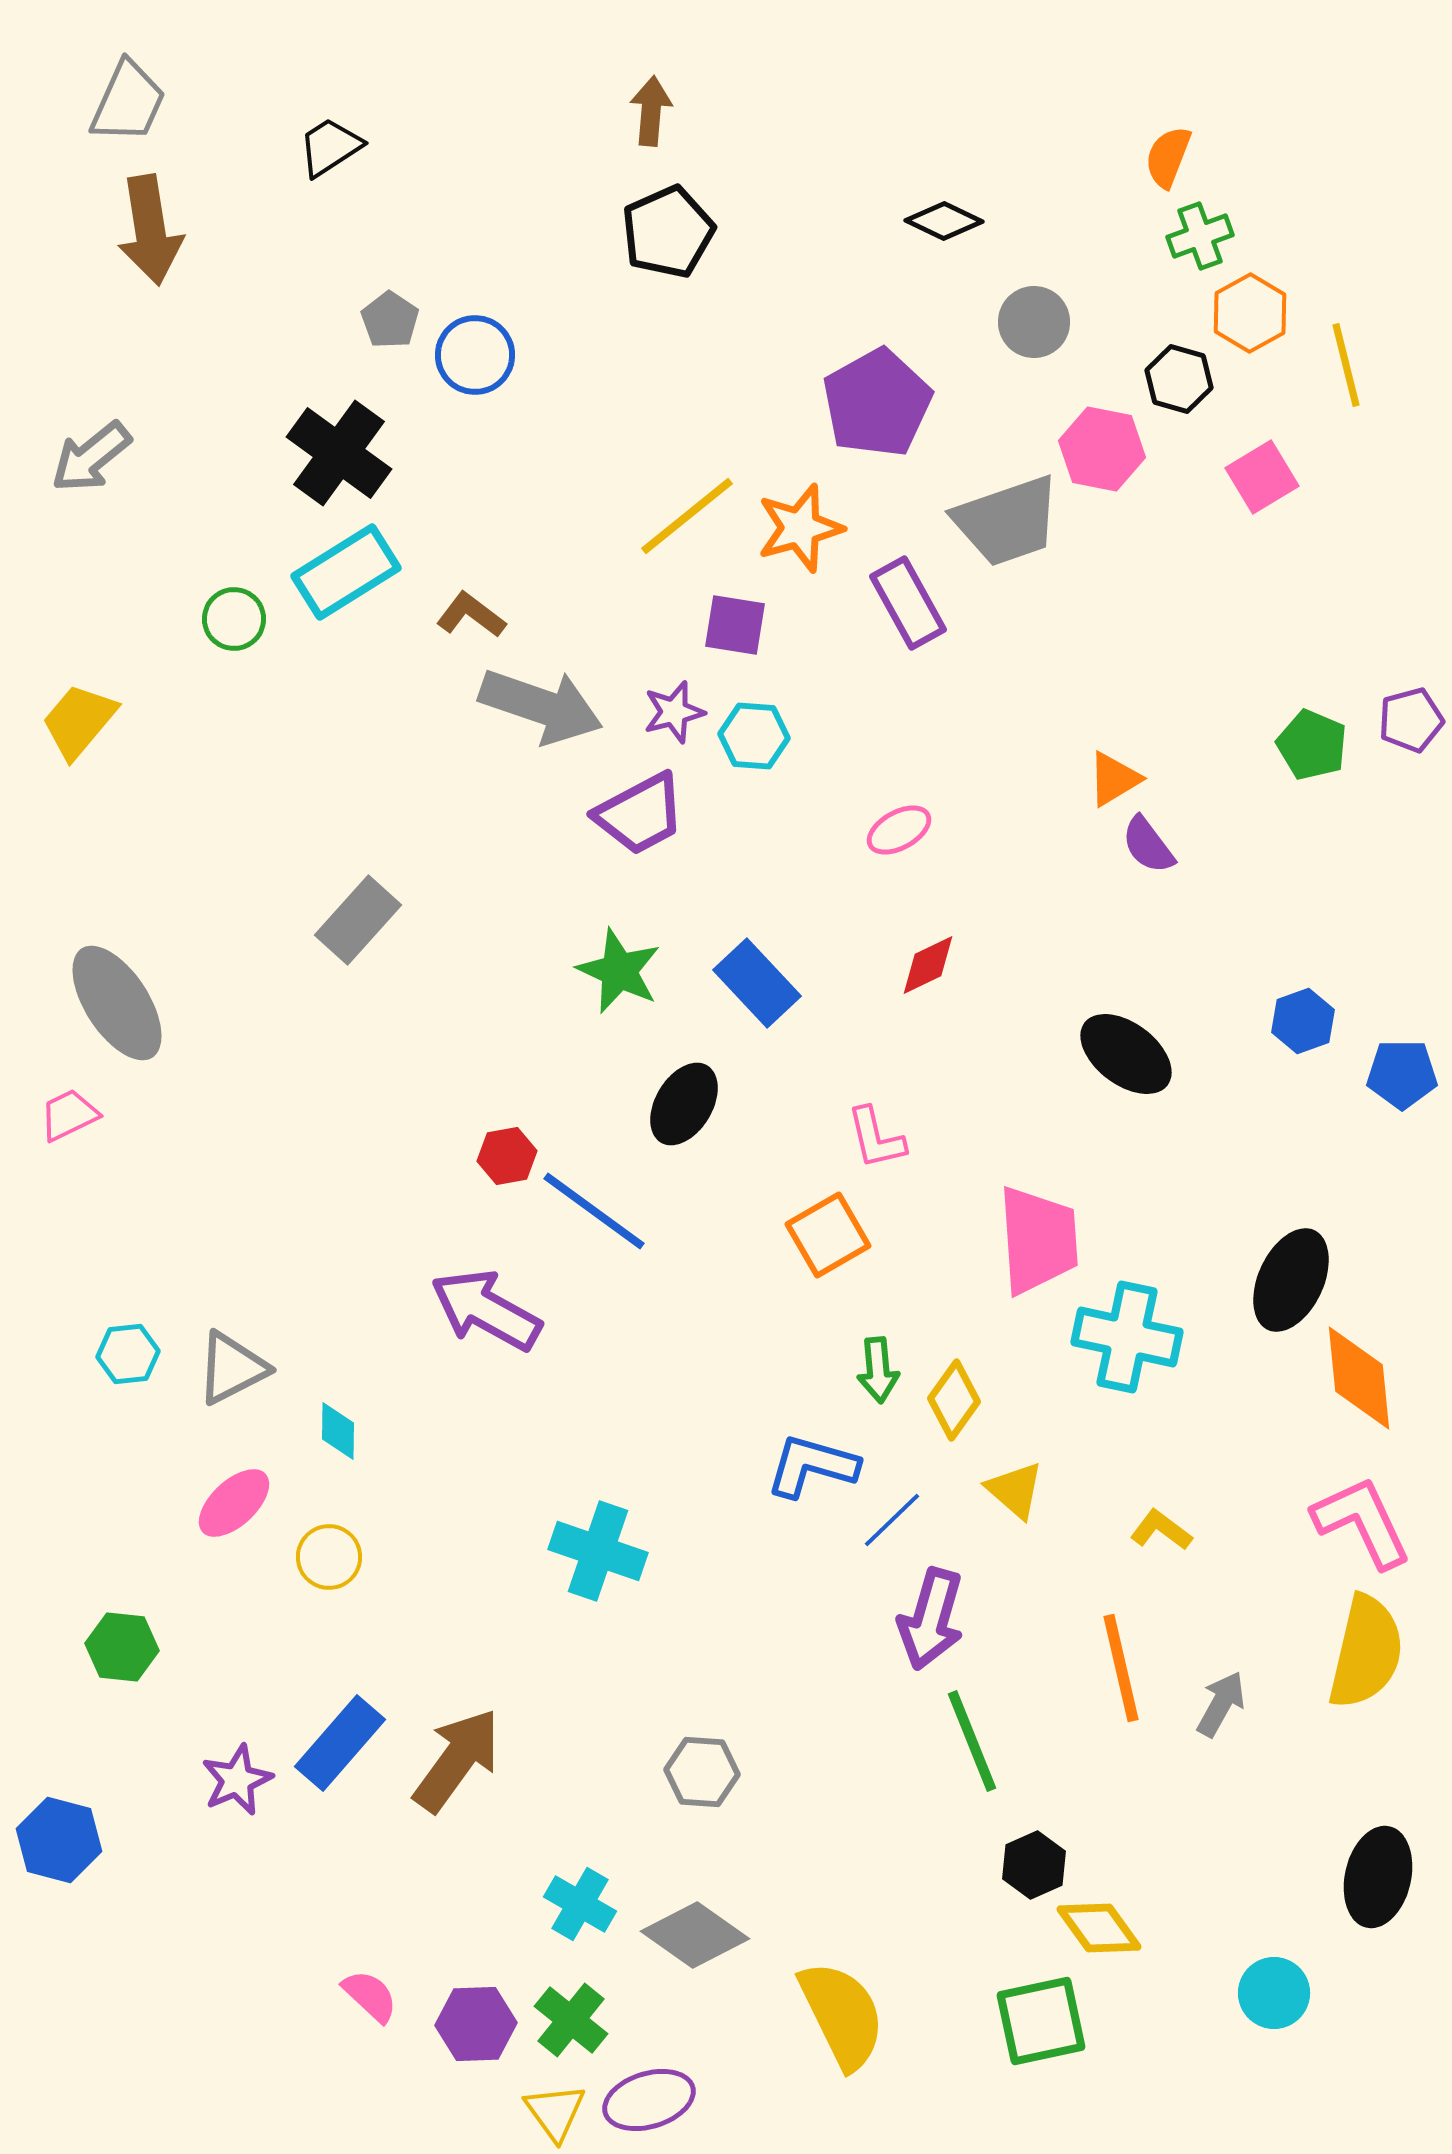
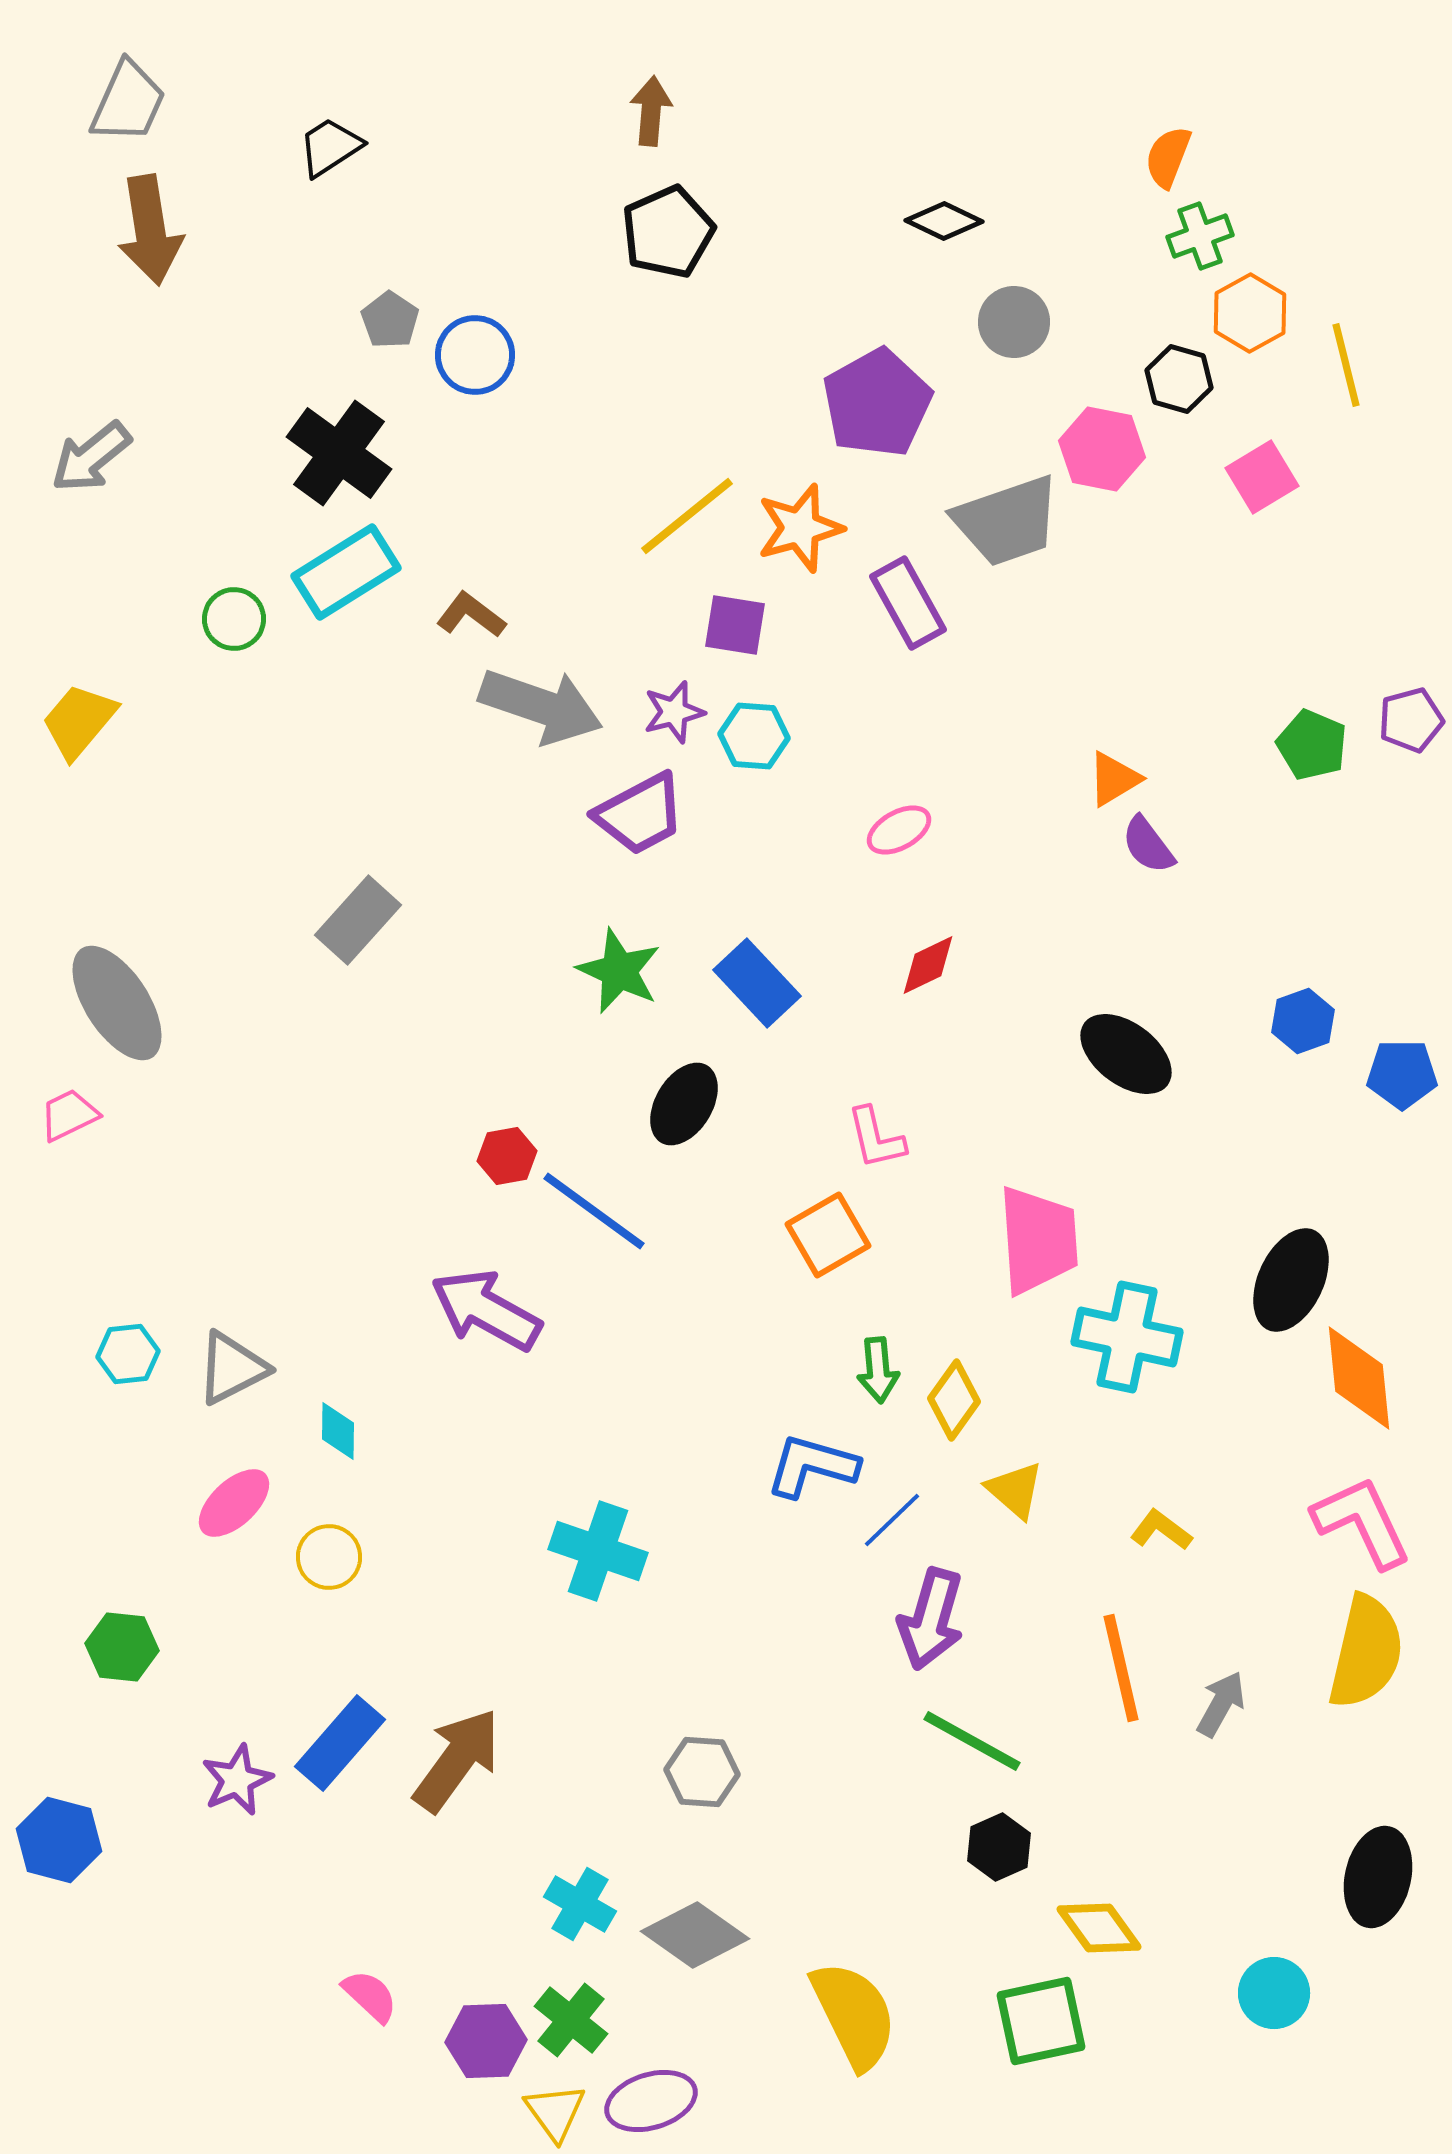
gray circle at (1034, 322): moved 20 px left
green line at (972, 1741): rotated 39 degrees counterclockwise
black hexagon at (1034, 1865): moved 35 px left, 18 px up
yellow semicircle at (842, 2015): moved 12 px right
purple hexagon at (476, 2024): moved 10 px right, 17 px down
purple ellipse at (649, 2100): moved 2 px right, 1 px down
